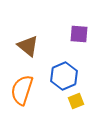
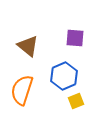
purple square: moved 4 px left, 4 px down
